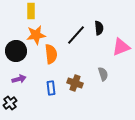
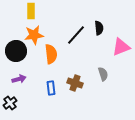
orange star: moved 2 px left
